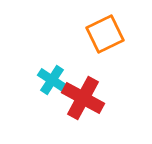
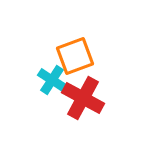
orange square: moved 30 px left, 22 px down; rotated 6 degrees clockwise
